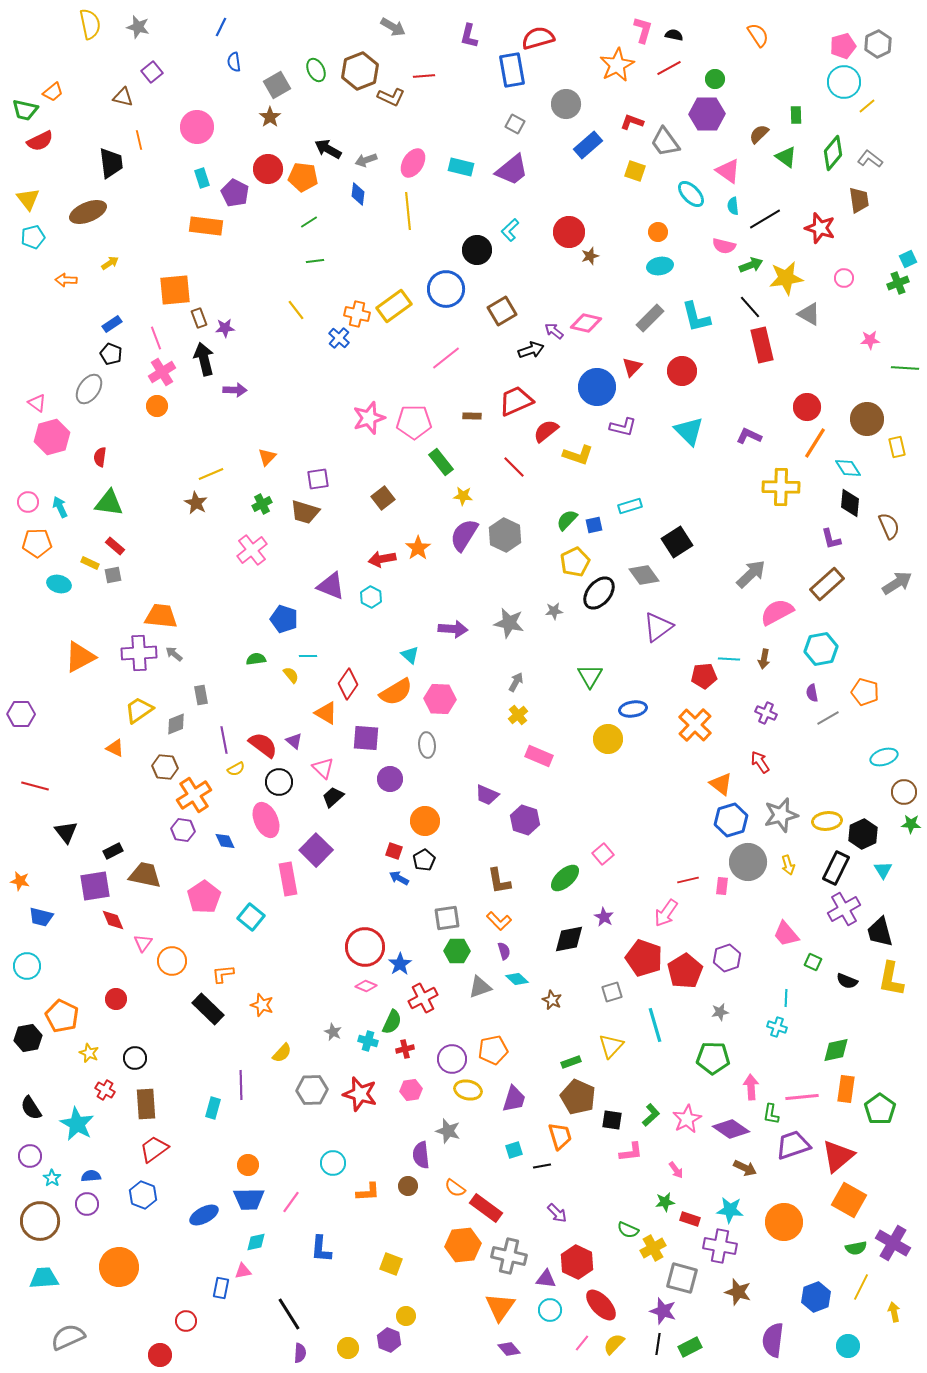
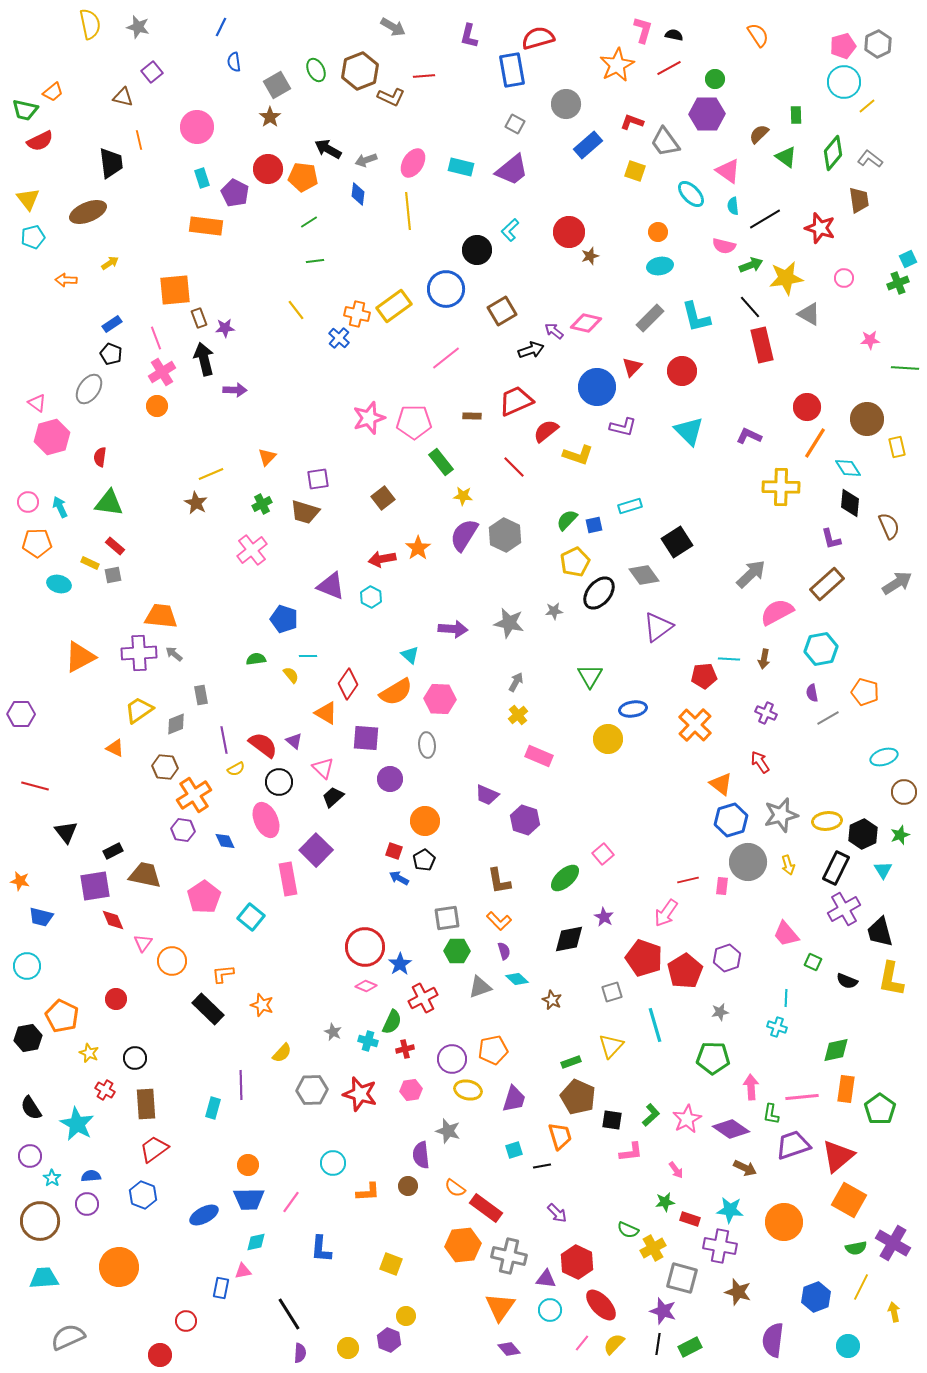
green star at (911, 824): moved 11 px left, 11 px down; rotated 24 degrees counterclockwise
